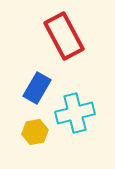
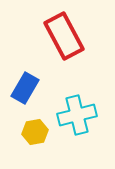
blue rectangle: moved 12 px left
cyan cross: moved 2 px right, 2 px down
